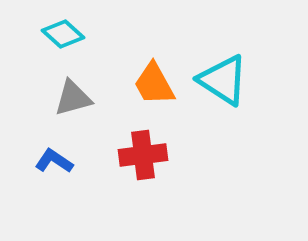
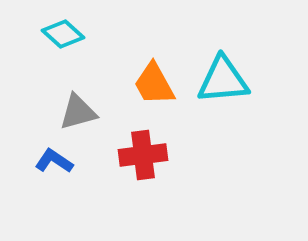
cyan triangle: rotated 38 degrees counterclockwise
gray triangle: moved 5 px right, 14 px down
